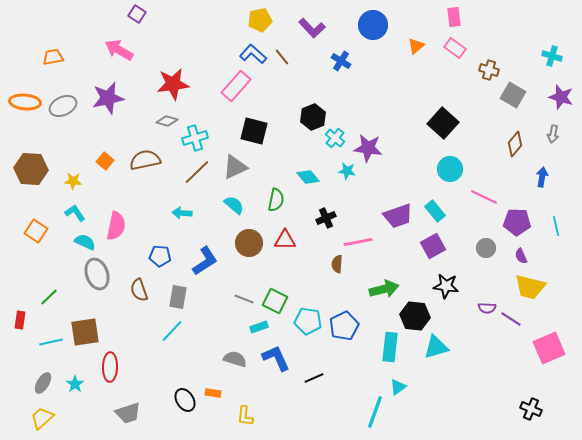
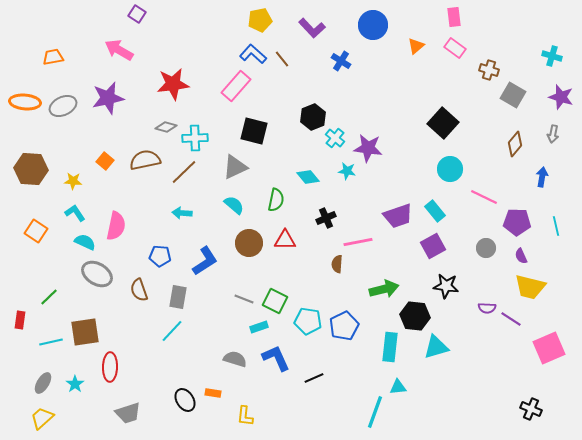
brown line at (282, 57): moved 2 px down
gray diamond at (167, 121): moved 1 px left, 6 px down
cyan cross at (195, 138): rotated 15 degrees clockwise
brown line at (197, 172): moved 13 px left
gray ellipse at (97, 274): rotated 40 degrees counterclockwise
cyan triangle at (398, 387): rotated 30 degrees clockwise
